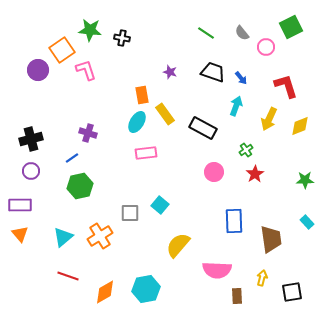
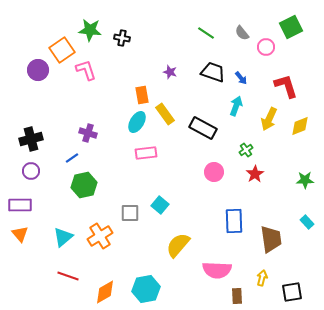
green hexagon at (80, 186): moved 4 px right, 1 px up
